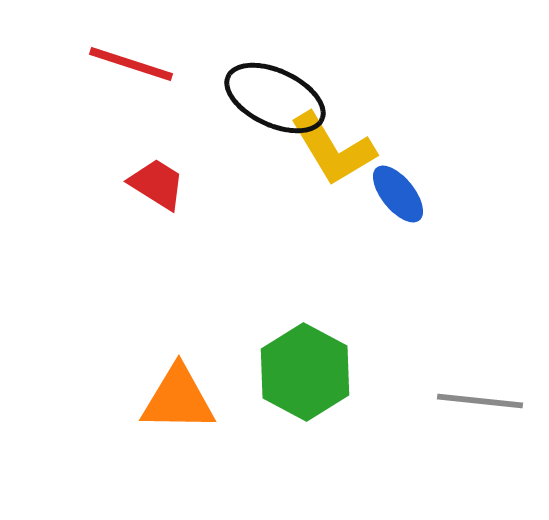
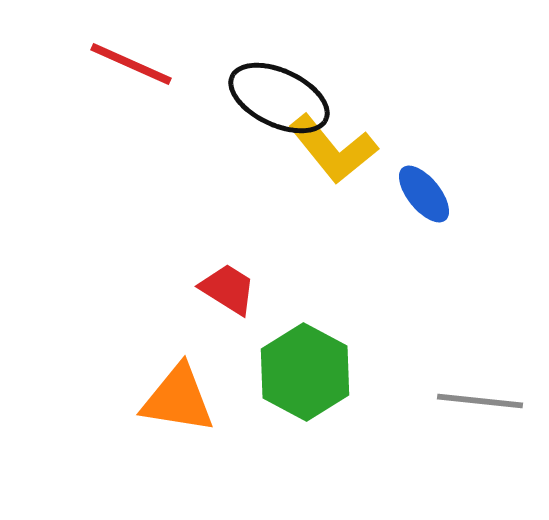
red line: rotated 6 degrees clockwise
black ellipse: moved 4 px right
yellow L-shape: rotated 8 degrees counterclockwise
red trapezoid: moved 71 px right, 105 px down
blue ellipse: moved 26 px right
orange triangle: rotated 8 degrees clockwise
